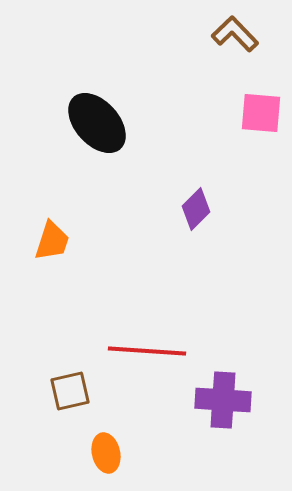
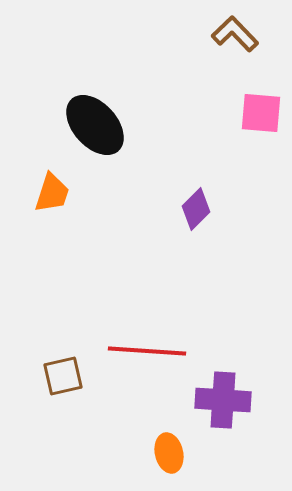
black ellipse: moved 2 px left, 2 px down
orange trapezoid: moved 48 px up
brown square: moved 7 px left, 15 px up
orange ellipse: moved 63 px right
